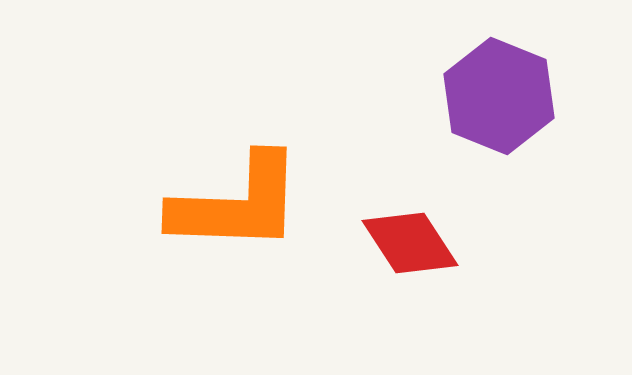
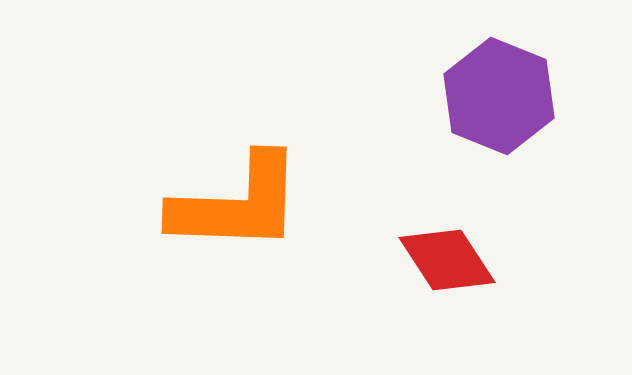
red diamond: moved 37 px right, 17 px down
